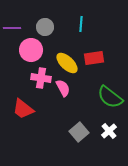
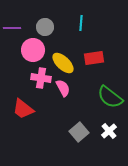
cyan line: moved 1 px up
pink circle: moved 2 px right
yellow ellipse: moved 4 px left
